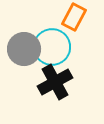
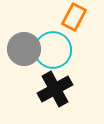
cyan circle: moved 1 px right, 3 px down
black cross: moved 7 px down
